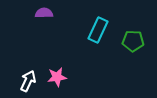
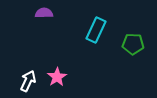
cyan rectangle: moved 2 px left
green pentagon: moved 3 px down
pink star: rotated 24 degrees counterclockwise
